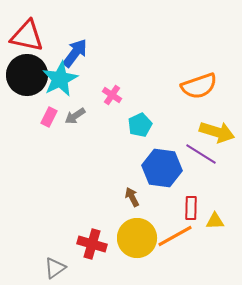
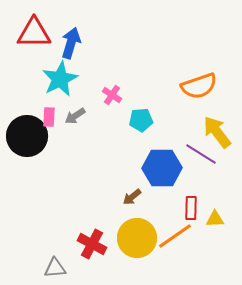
red triangle: moved 7 px right, 3 px up; rotated 12 degrees counterclockwise
blue arrow: moved 4 px left, 10 px up; rotated 20 degrees counterclockwise
black circle: moved 61 px down
pink rectangle: rotated 24 degrees counterclockwise
cyan pentagon: moved 1 px right, 5 px up; rotated 20 degrees clockwise
yellow arrow: rotated 144 degrees counterclockwise
blue hexagon: rotated 9 degrees counterclockwise
brown arrow: rotated 102 degrees counterclockwise
yellow triangle: moved 2 px up
orange line: rotated 6 degrees counterclockwise
red cross: rotated 12 degrees clockwise
gray triangle: rotated 30 degrees clockwise
